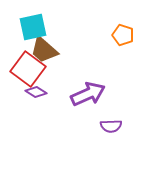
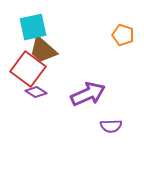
brown trapezoid: moved 1 px left
